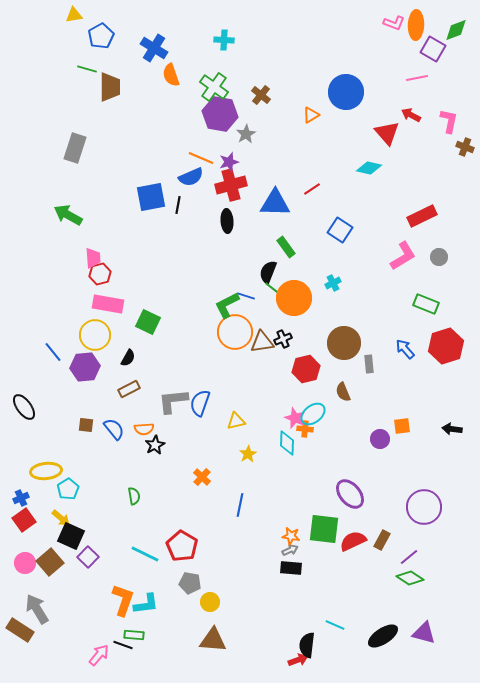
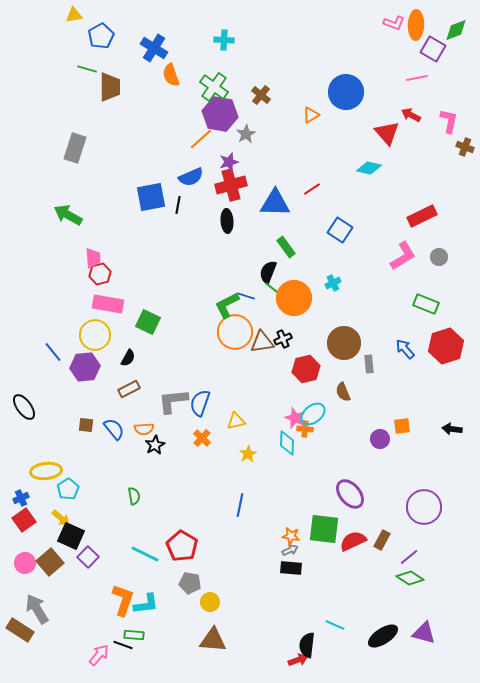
orange line at (201, 158): moved 19 px up; rotated 65 degrees counterclockwise
orange cross at (202, 477): moved 39 px up
